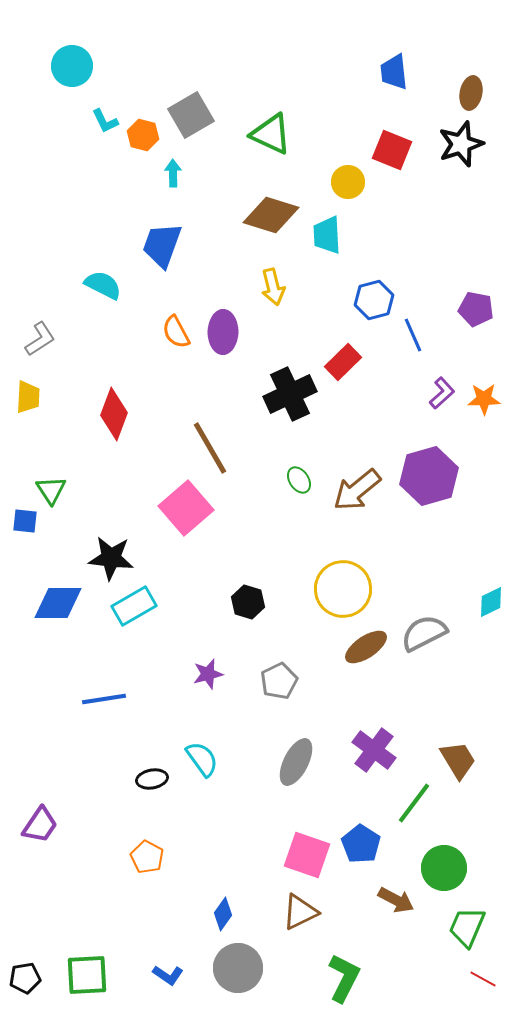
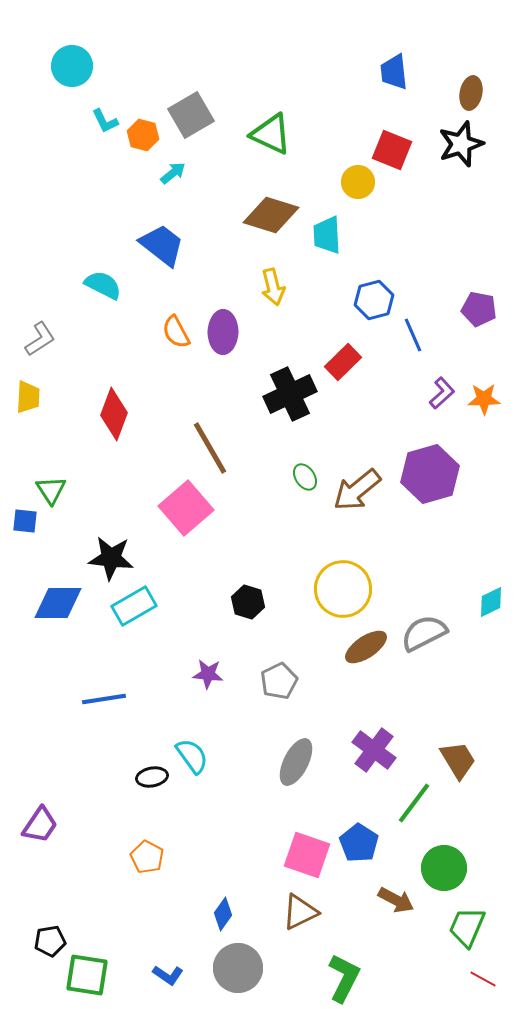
cyan arrow at (173, 173): rotated 52 degrees clockwise
yellow circle at (348, 182): moved 10 px right
blue trapezoid at (162, 245): rotated 108 degrees clockwise
purple pentagon at (476, 309): moved 3 px right
purple hexagon at (429, 476): moved 1 px right, 2 px up
green ellipse at (299, 480): moved 6 px right, 3 px up
purple star at (208, 674): rotated 20 degrees clockwise
cyan semicircle at (202, 759): moved 10 px left, 3 px up
black ellipse at (152, 779): moved 2 px up
blue pentagon at (361, 844): moved 2 px left, 1 px up
green square at (87, 975): rotated 12 degrees clockwise
black pentagon at (25, 978): moved 25 px right, 37 px up
